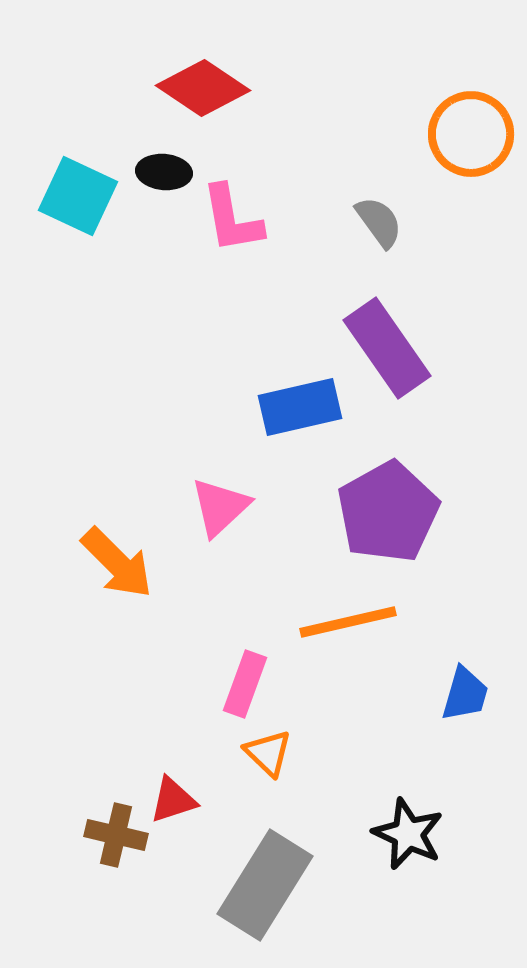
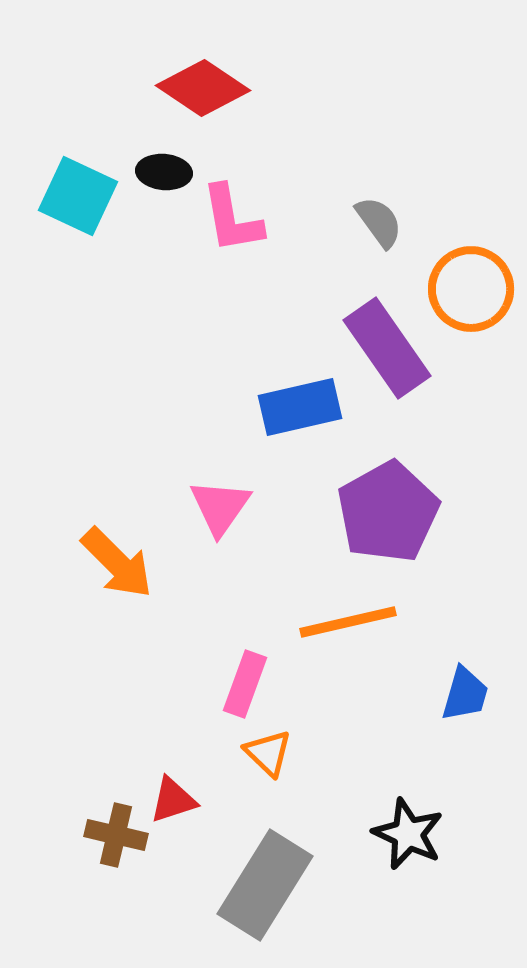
orange circle: moved 155 px down
pink triangle: rotated 12 degrees counterclockwise
